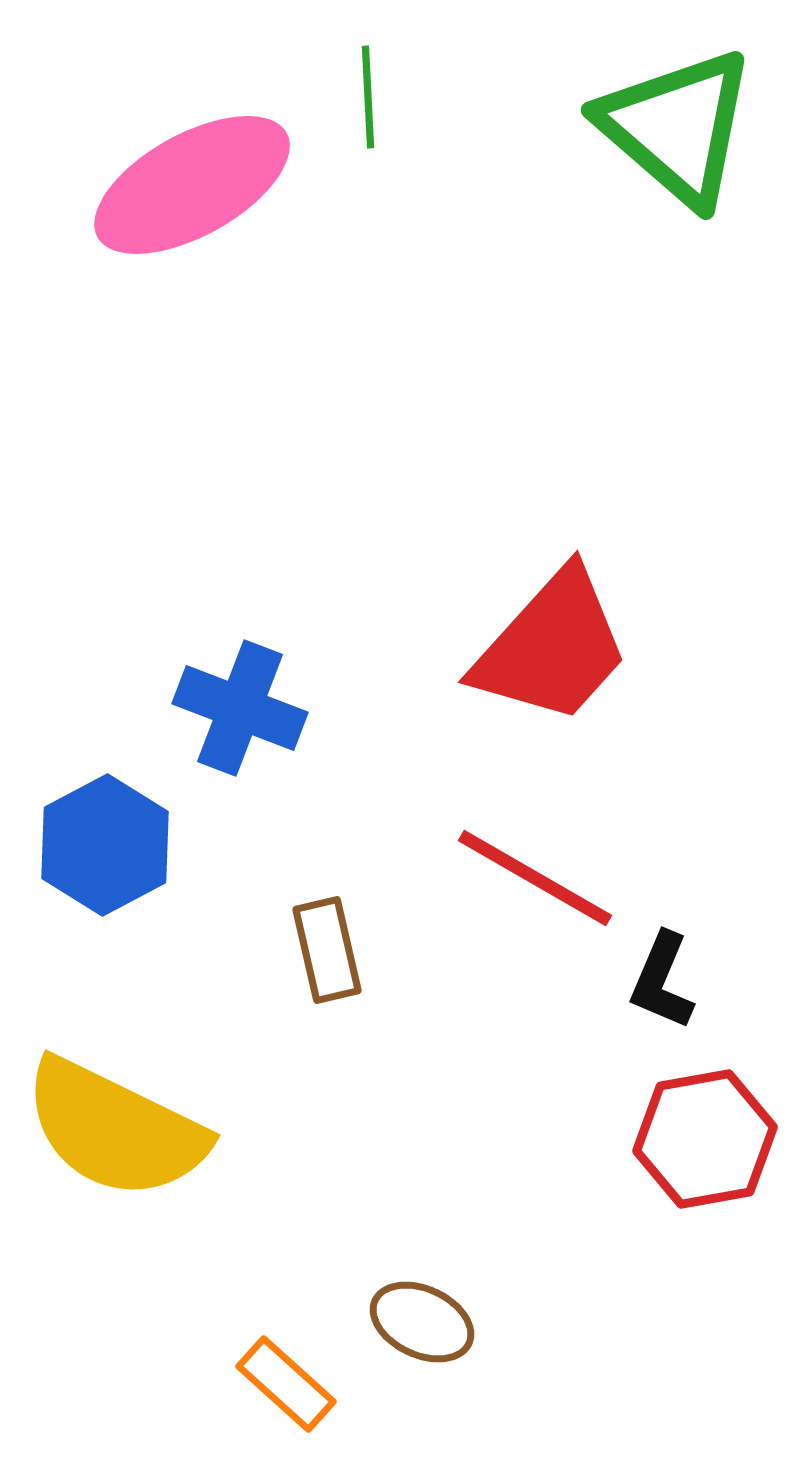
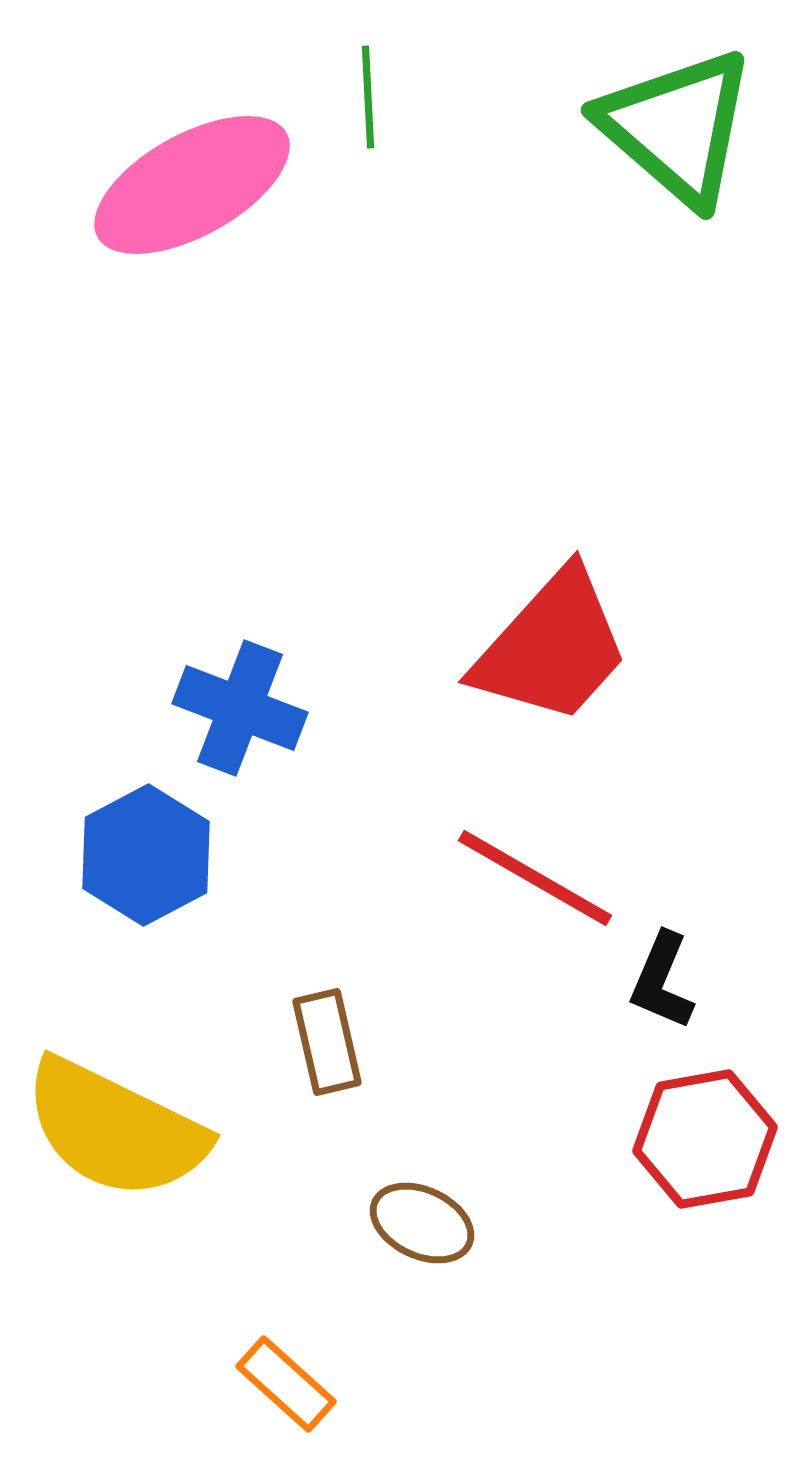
blue hexagon: moved 41 px right, 10 px down
brown rectangle: moved 92 px down
brown ellipse: moved 99 px up
